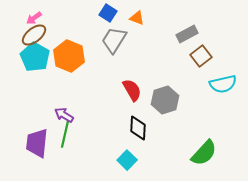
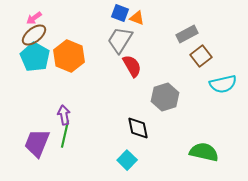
blue square: moved 12 px right; rotated 12 degrees counterclockwise
gray trapezoid: moved 6 px right
red semicircle: moved 24 px up
gray hexagon: moved 3 px up
purple arrow: rotated 48 degrees clockwise
black diamond: rotated 15 degrees counterclockwise
purple trapezoid: rotated 16 degrees clockwise
green semicircle: moved 1 px up; rotated 120 degrees counterclockwise
